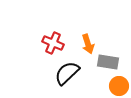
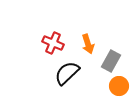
gray rectangle: moved 3 px right, 1 px up; rotated 70 degrees counterclockwise
